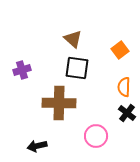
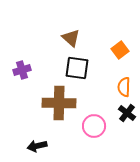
brown triangle: moved 2 px left, 1 px up
pink circle: moved 2 px left, 10 px up
